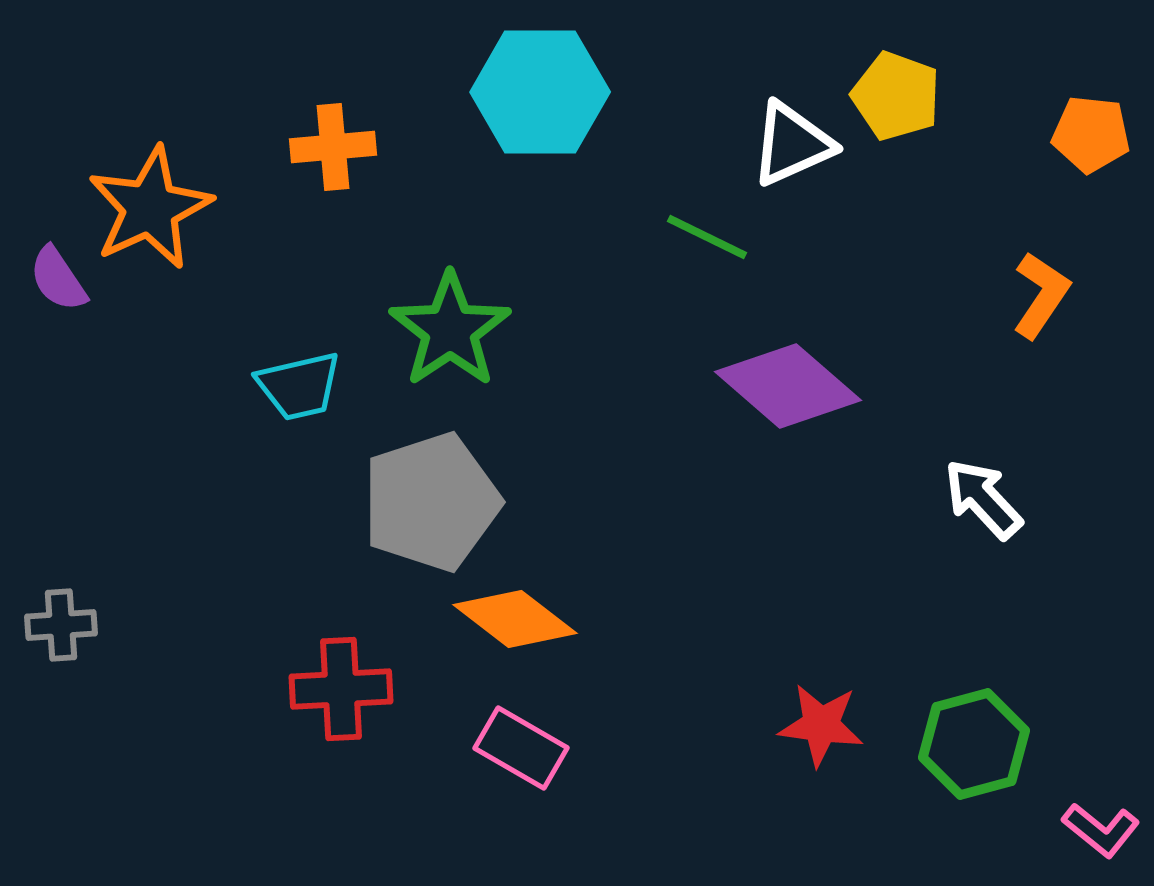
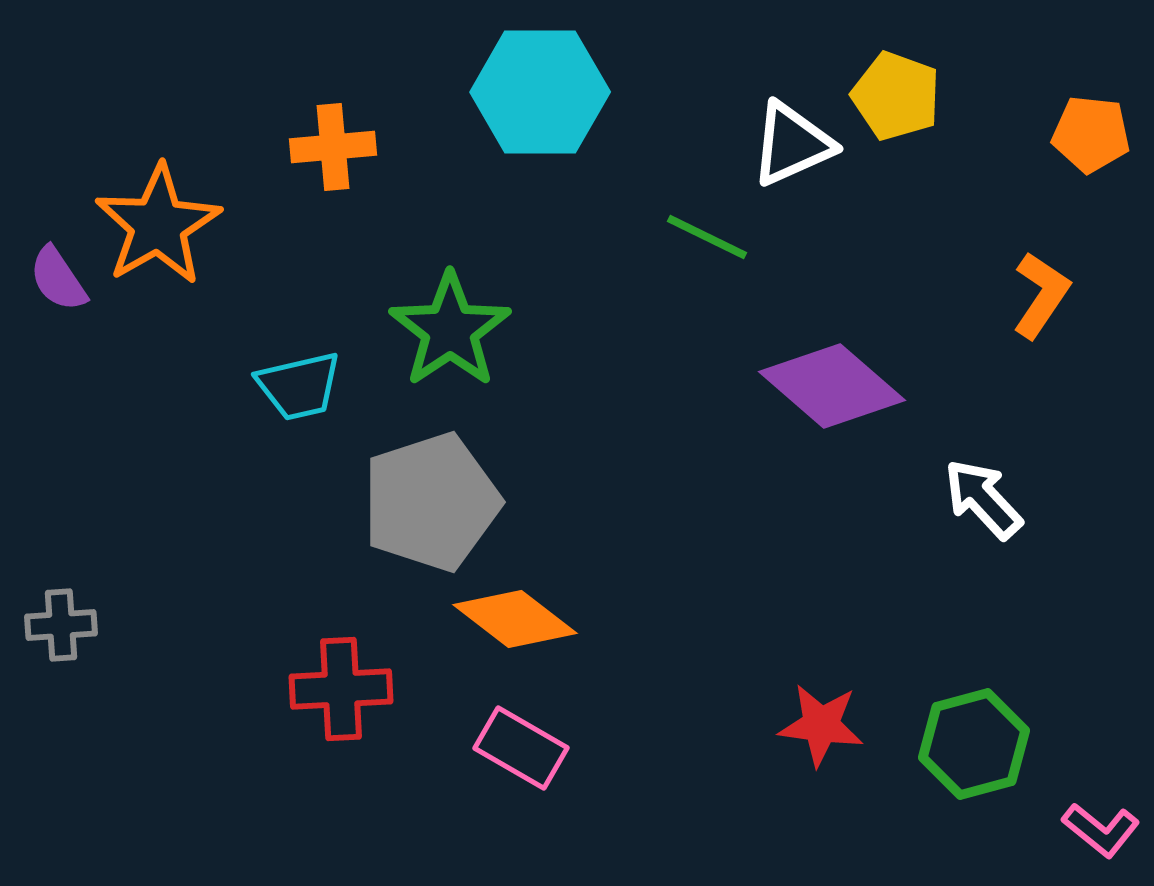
orange star: moved 8 px right, 17 px down; rotated 5 degrees counterclockwise
purple diamond: moved 44 px right
